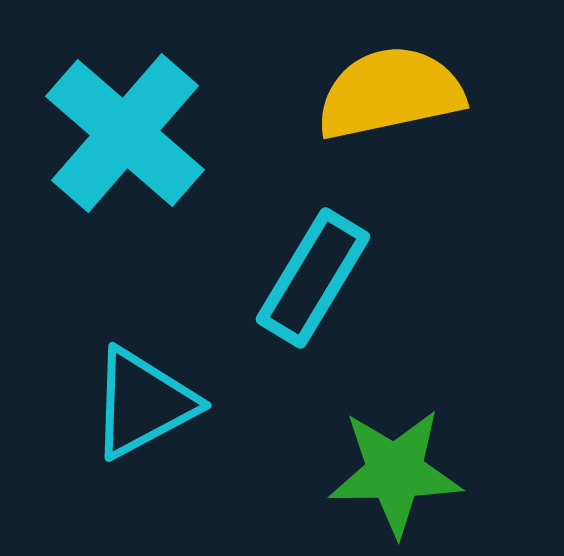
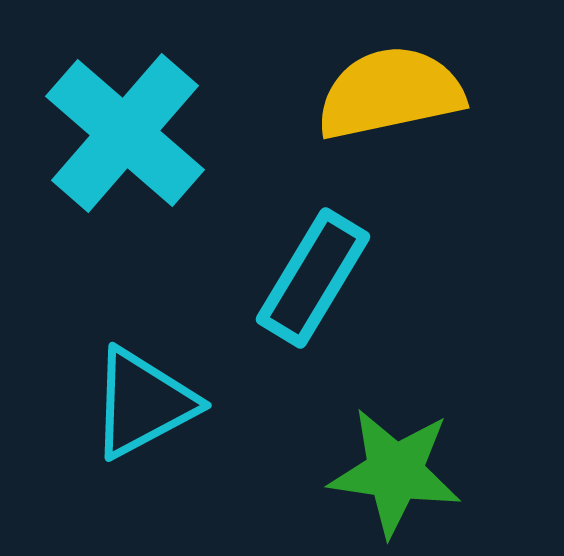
green star: rotated 9 degrees clockwise
